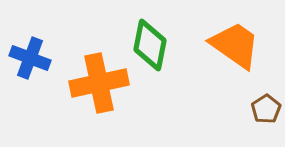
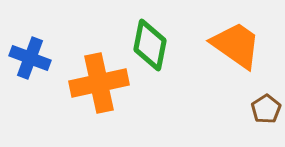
orange trapezoid: moved 1 px right
